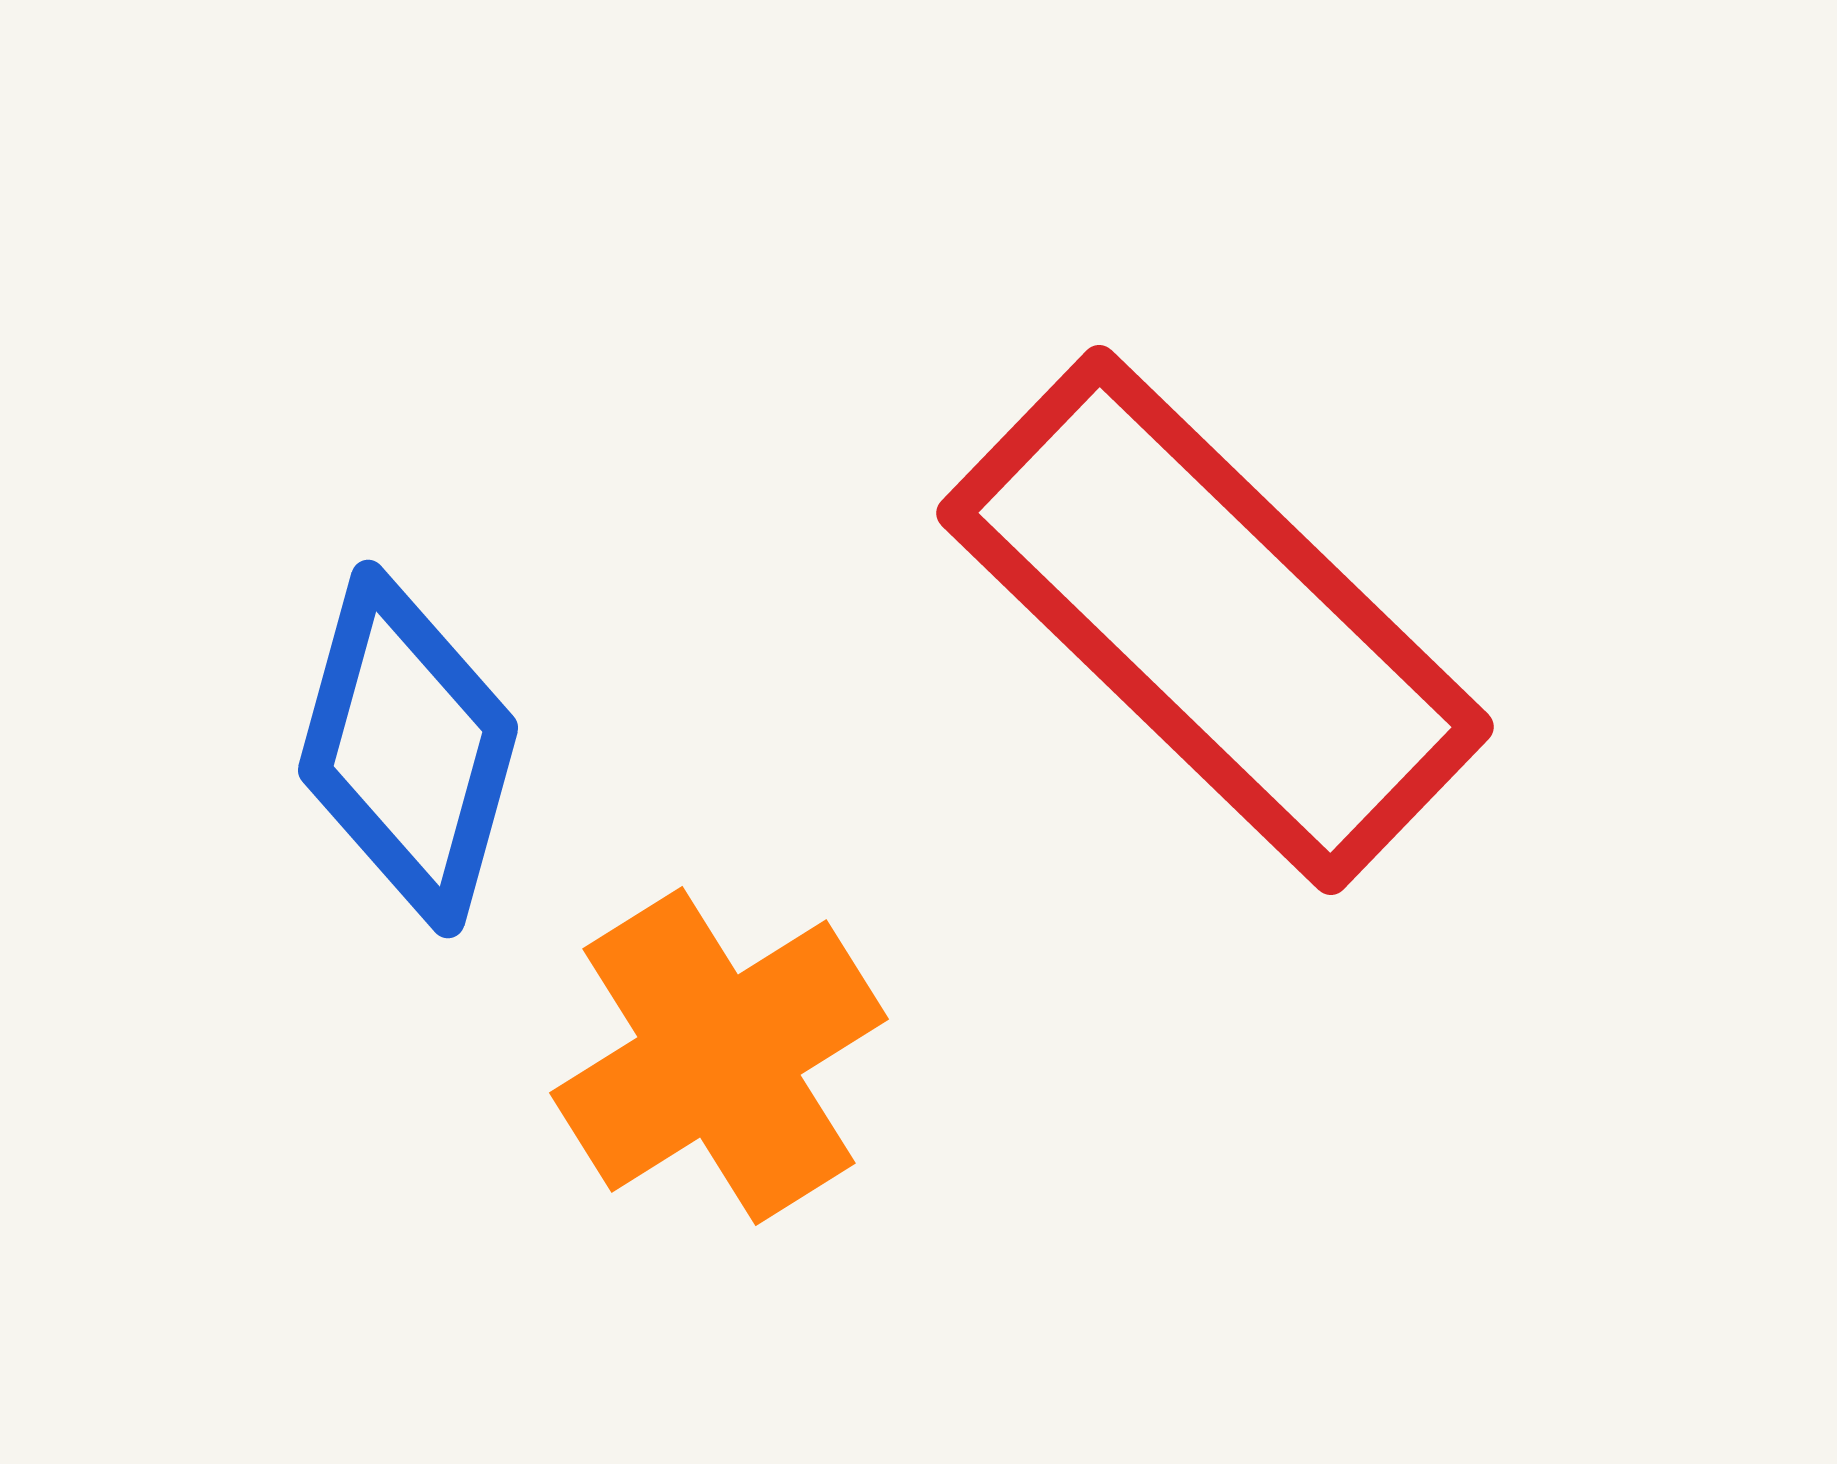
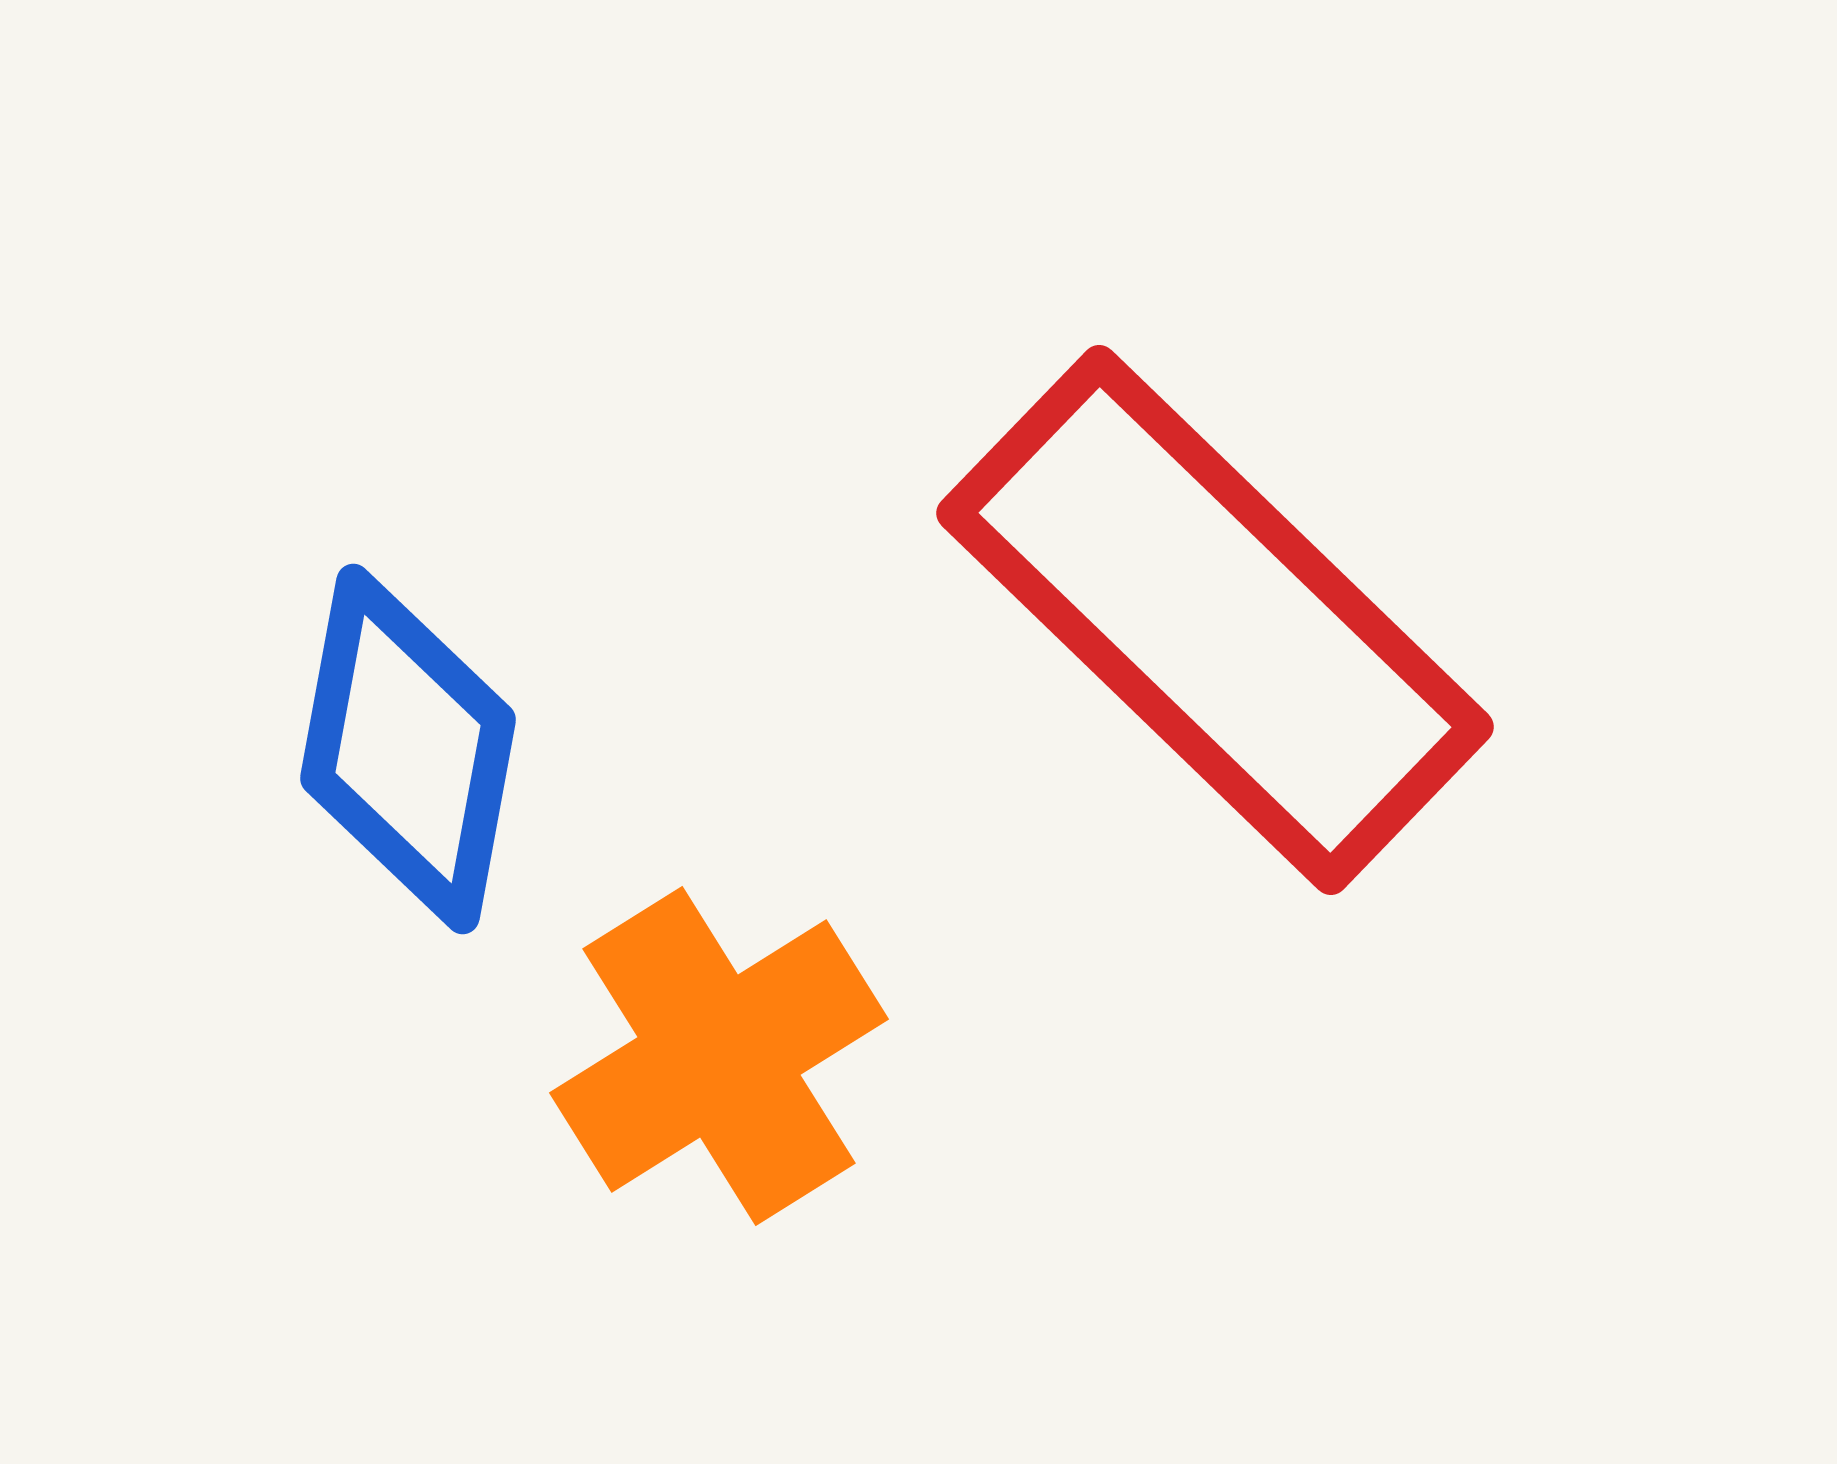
blue diamond: rotated 5 degrees counterclockwise
